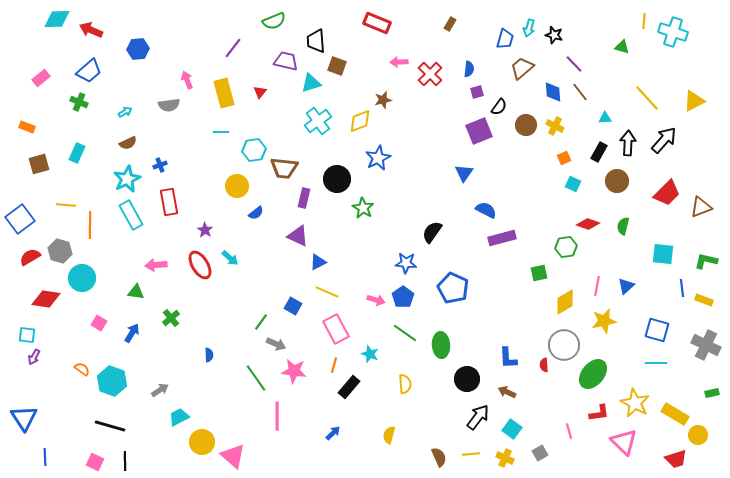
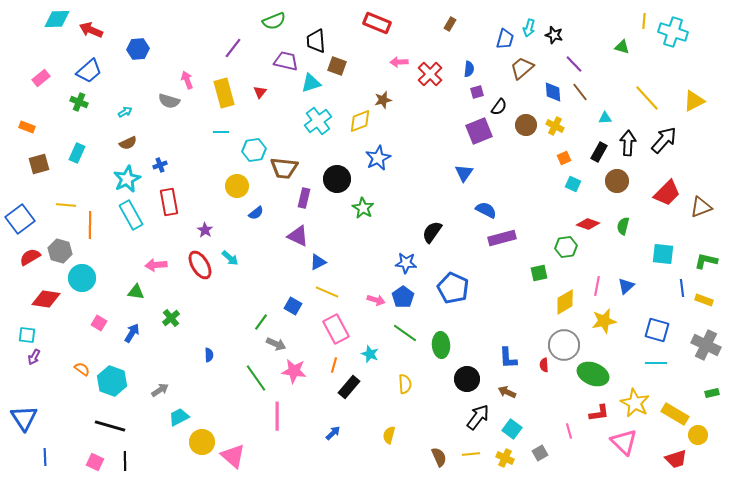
gray semicircle at (169, 105): moved 4 px up; rotated 25 degrees clockwise
green ellipse at (593, 374): rotated 72 degrees clockwise
